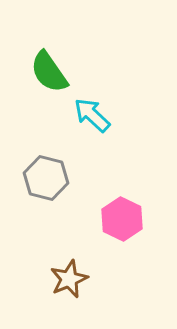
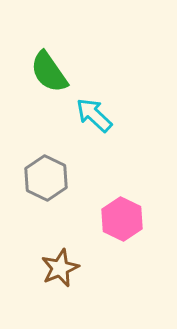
cyan arrow: moved 2 px right
gray hexagon: rotated 12 degrees clockwise
brown star: moved 9 px left, 11 px up
